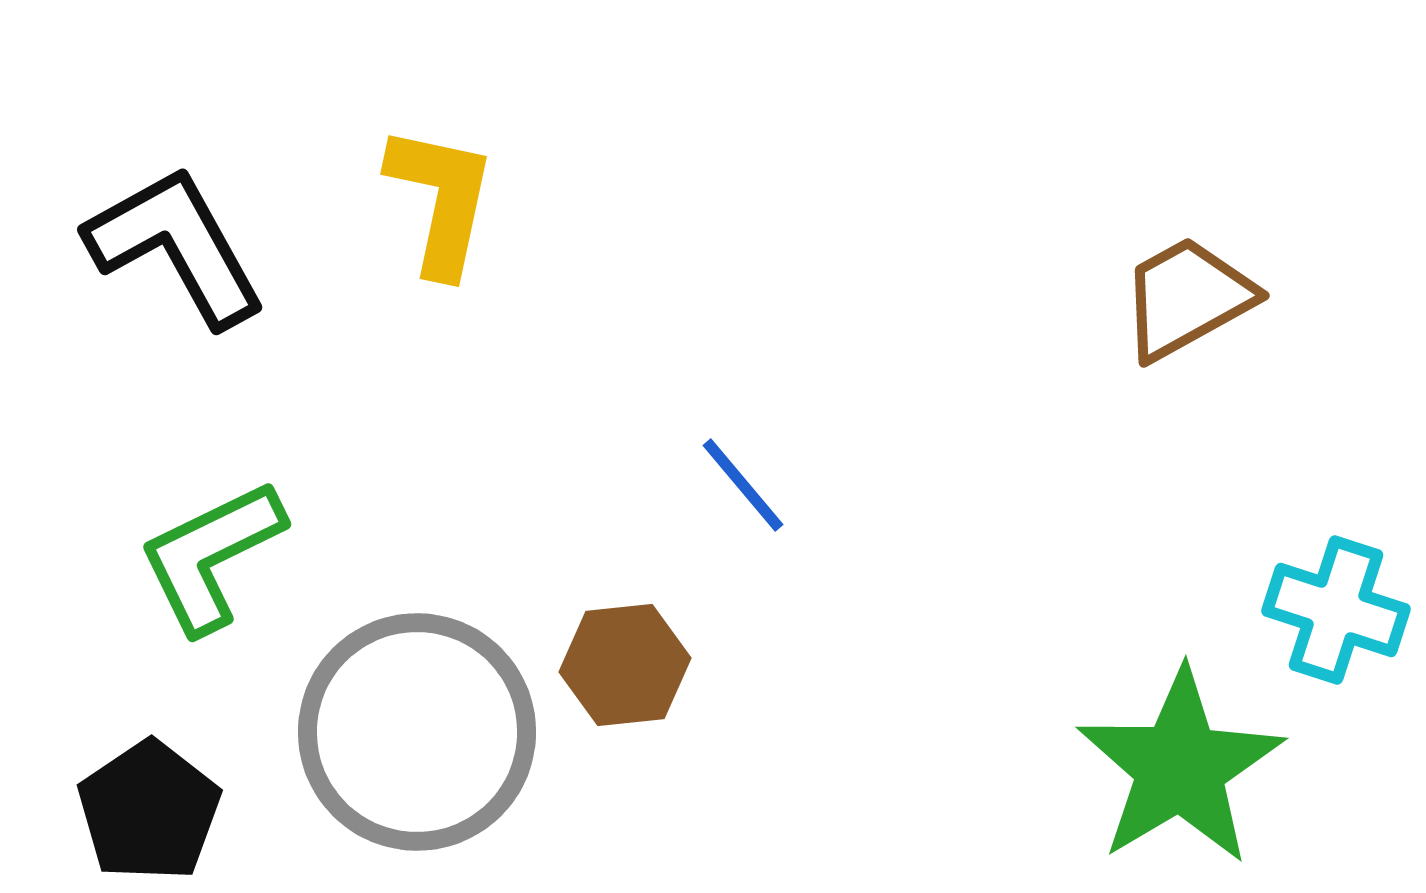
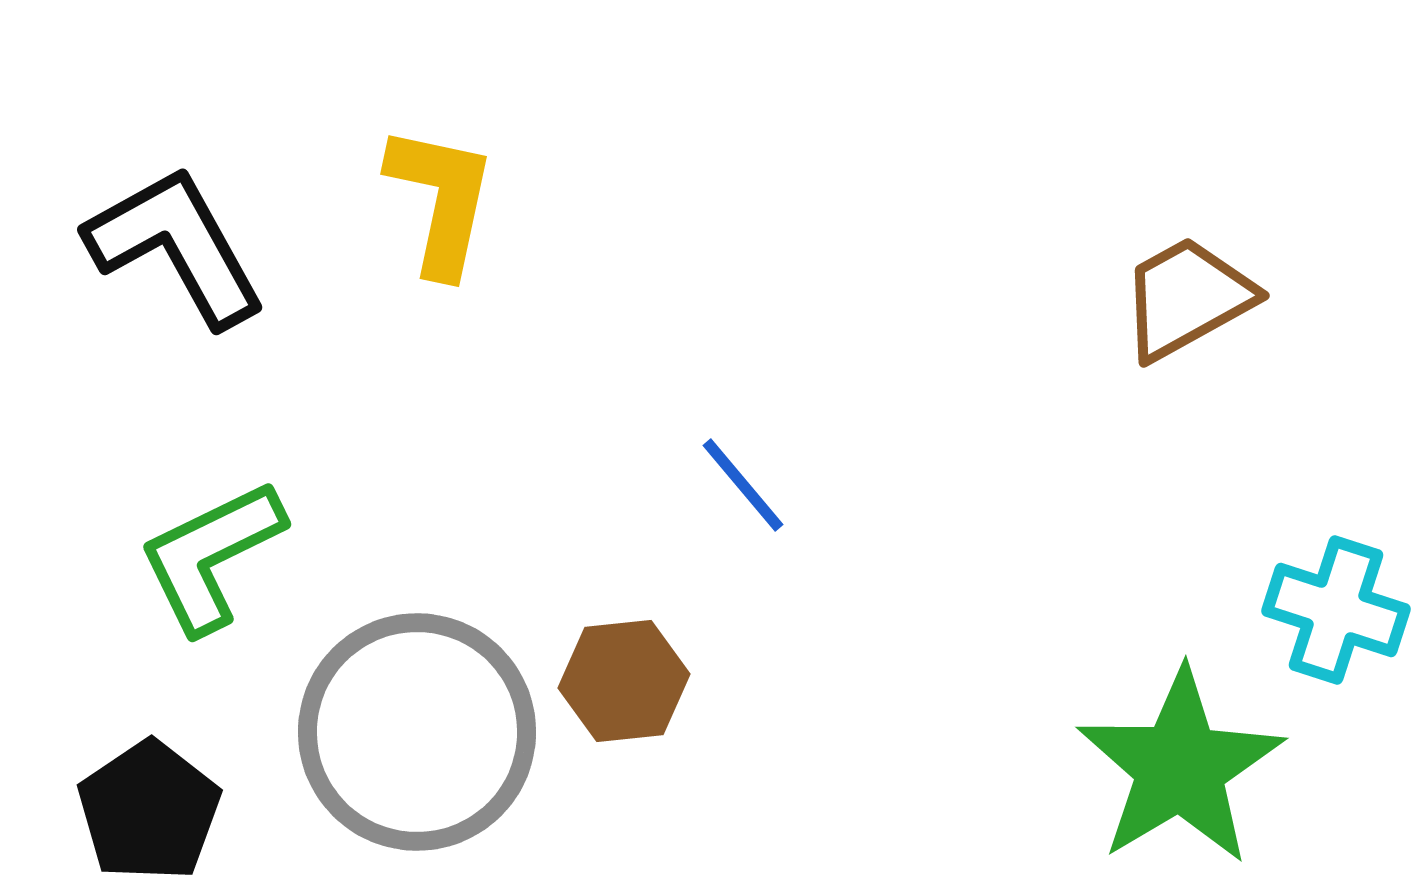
brown hexagon: moved 1 px left, 16 px down
